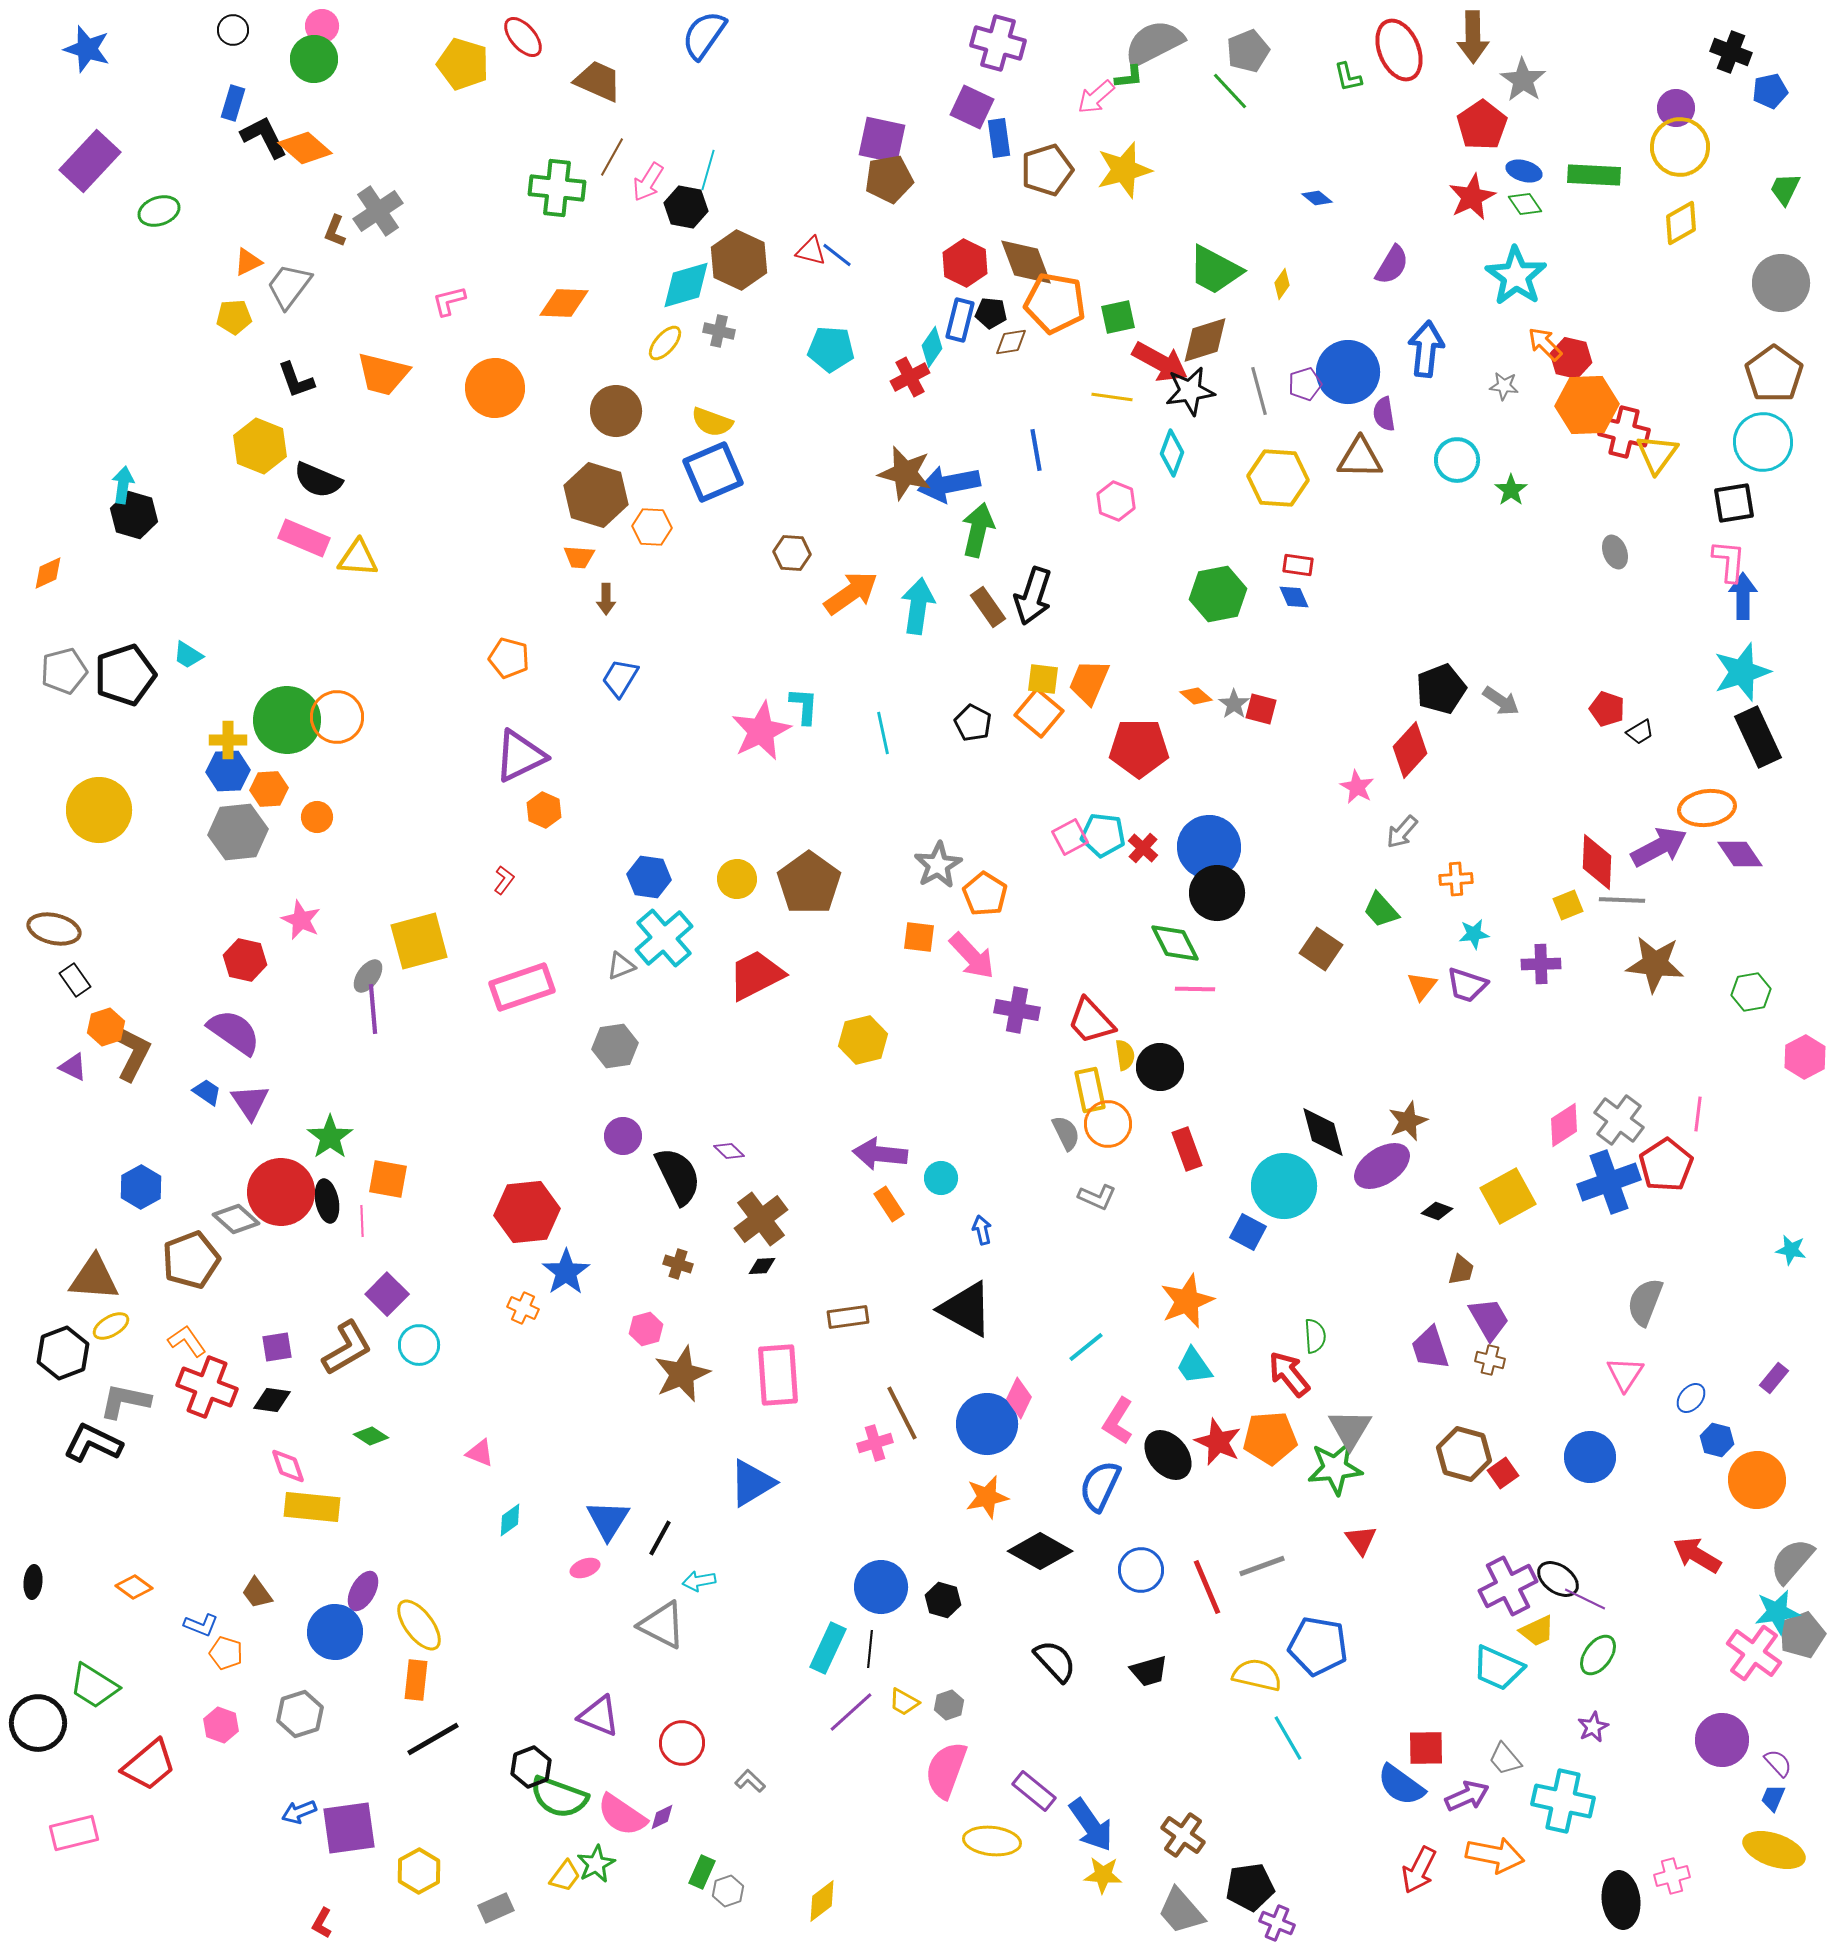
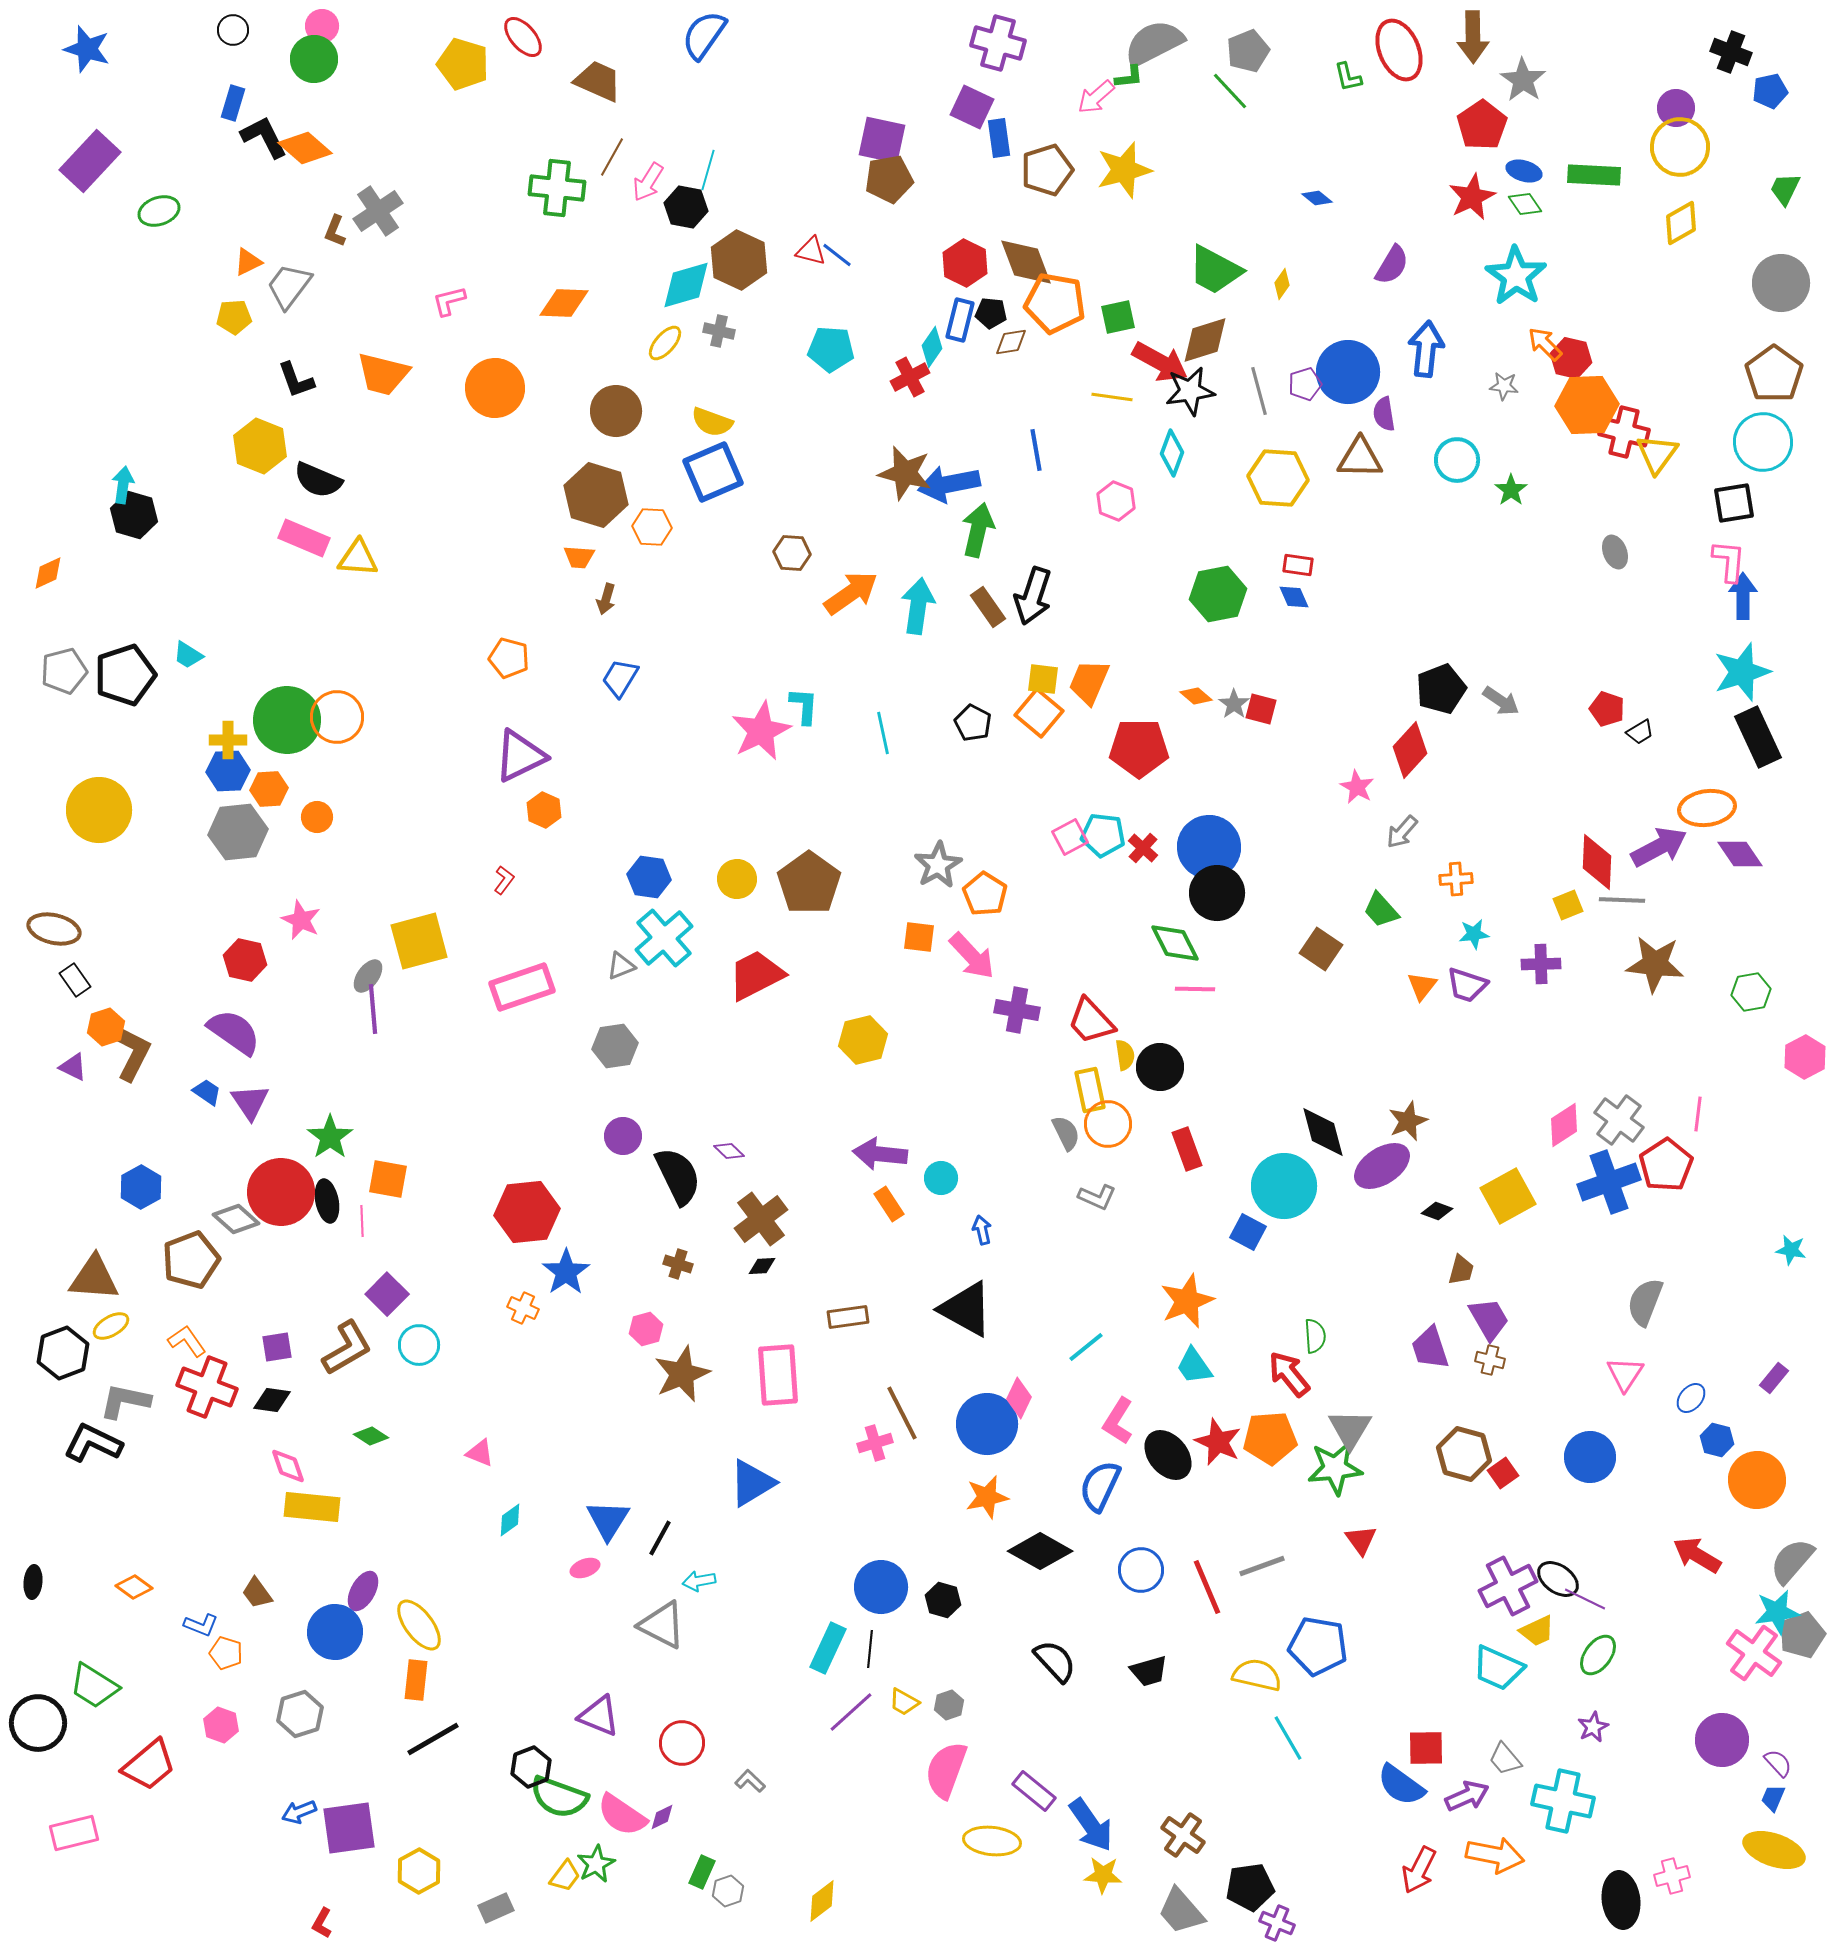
brown arrow at (606, 599): rotated 16 degrees clockwise
